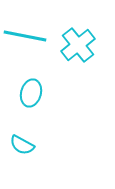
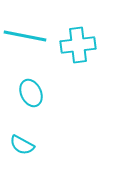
cyan cross: rotated 32 degrees clockwise
cyan ellipse: rotated 40 degrees counterclockwise
